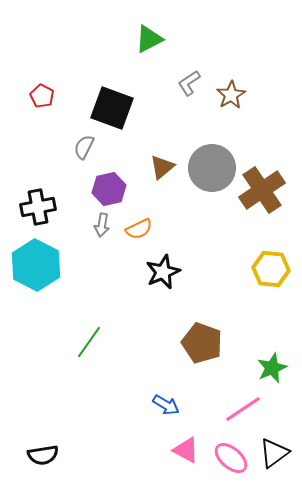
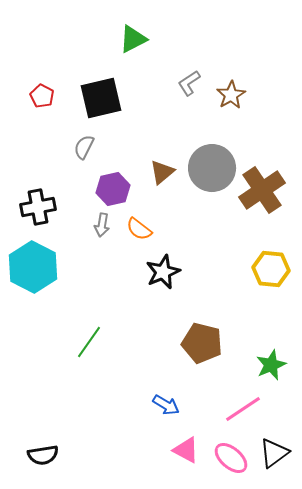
green triangle: moved 16 px left
black square: moved 11 px left, 10 px up; rotated 33 degrees counterclockwise
brown triangle: moved 5 px down
purple hexagon: moved 4 px right
orange semicircle: rotated 64 degrees clockwise
cyan hexagon: moved 3 px left, 2 px down
brown pentagon: rotated 6 degrees counterclockwise
green star: moved 1 px left, 3 px up
